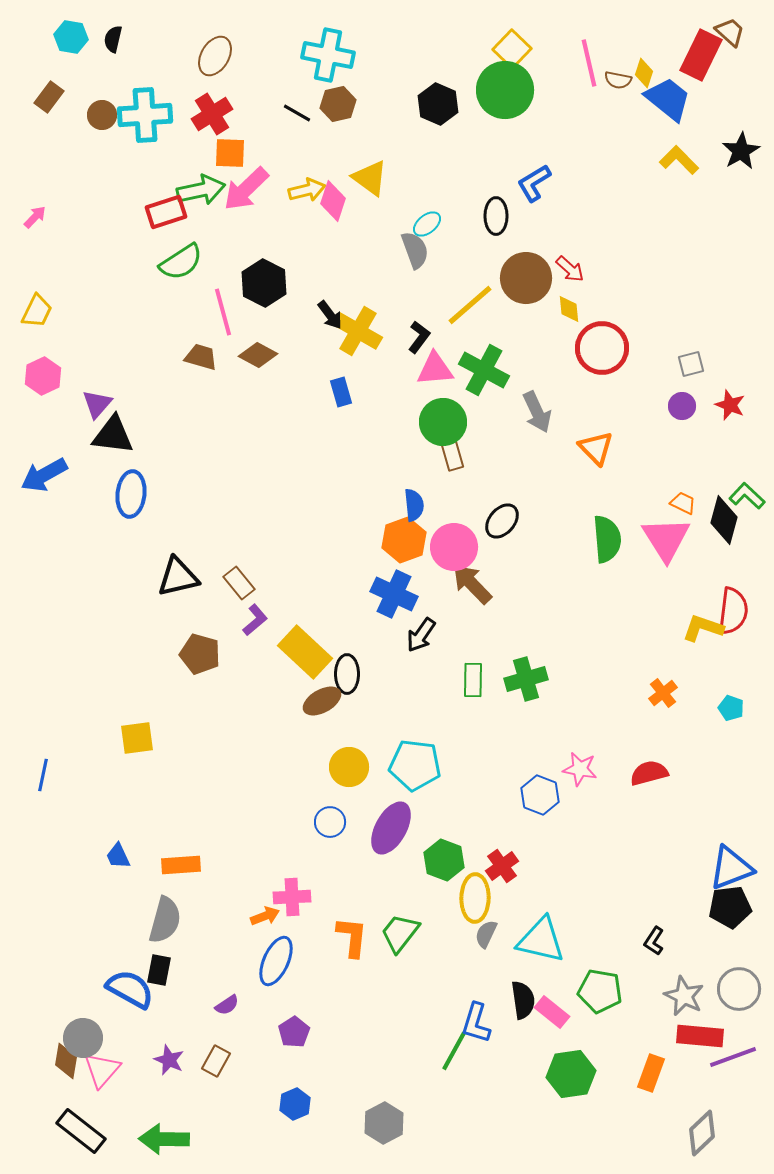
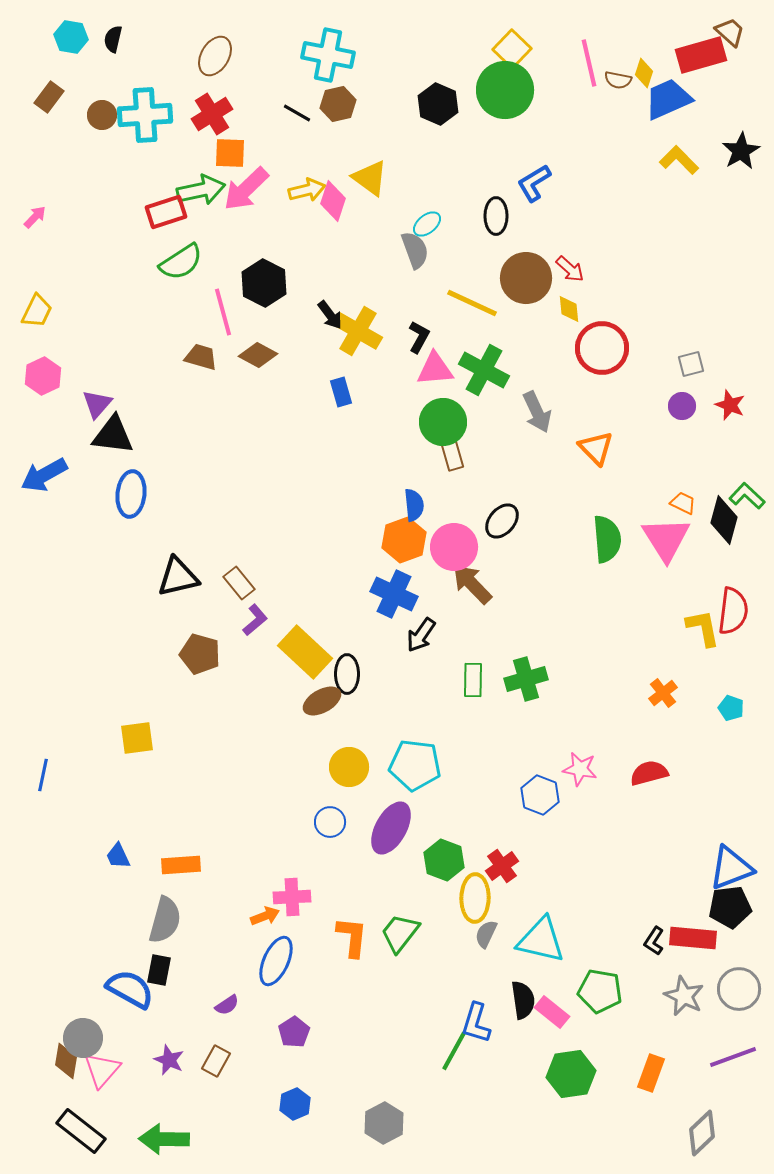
red rectangle at (701, 55): rotated 48 degrees clockwise
blue trapezoid at (668, 99): rotated 63 degrees counterclockwise
yellow line at (470, 305): moved 2 px right, 2 px up; rotated 66 degrees clockwise
black L-shape at (419, 337): rotated 8 degrees counterclockwise
yellow L-shape at (703, 628): rotated 60 degrees clockwise
red rectangle at (700, 1036): moved 7 px left, 98 px up
